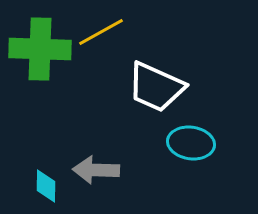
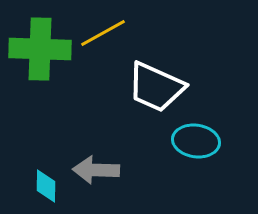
yellow line: moved 2 px right, 1 px down
cyan ellipse: moved 5 px right, 2 px up
